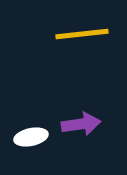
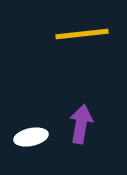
purple arrow: rotated 72 degrees counterclockwise
